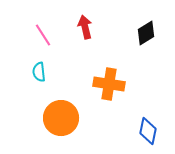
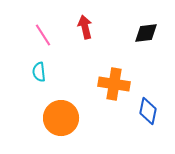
black diamond: rotated 25 degrees clockwise
orange cross: moved 5 px right
blue diamond: moved 20 px up
